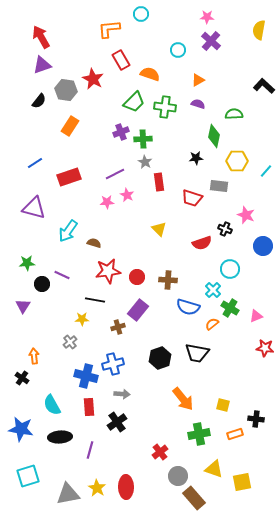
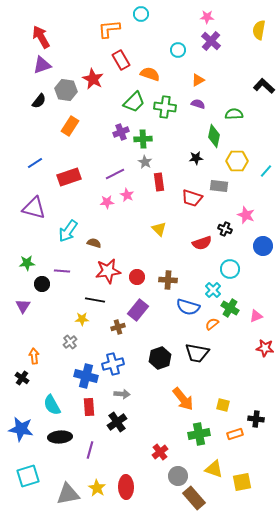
purple line at (62, 275): moved 4 px up; rotated 21 degrees counterclockwise
